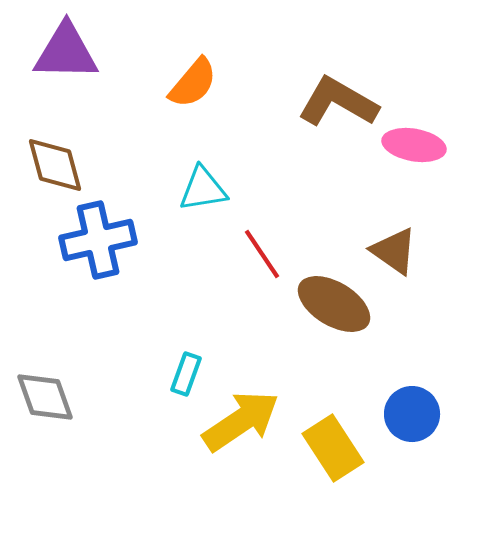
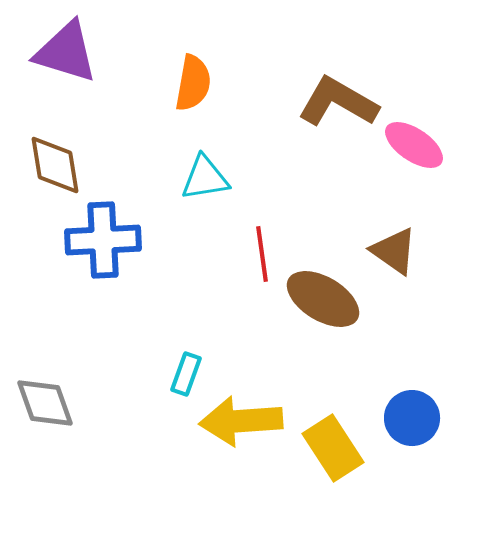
purple triangle: rotated 16 degrees clockwise
orange semicircle: rotated 30 degrees counterclockwise
pink ellipse: rotated 24 degrees clockwise
brown diamond: rotated 6 degrees clockwise
cyan triangle: moved 2 px right, 11 px up
blue cross: moved 5 px right; rotated 10 degrees clockwise
red line: rotated 26 degrees clockwise
brown ellipse: moved 11 px left, 5 px up
gray diamond: moved 6 px down
blue circle: moved 4 px down
yellow arrow: rotated 150 degrees counterclockwise
